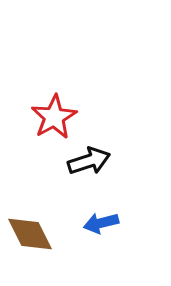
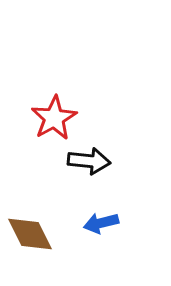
red star: moved 1 px down
black arrow: rotated 24 degrees clockwise
